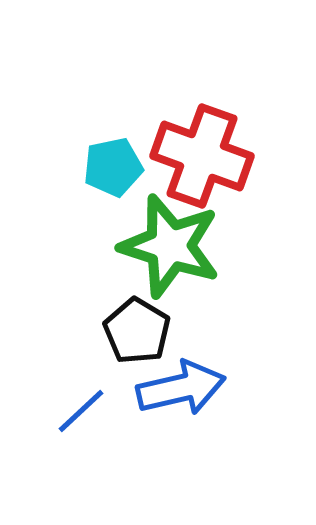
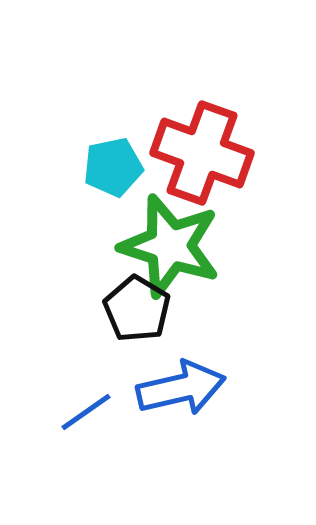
red cross: moved 3 px up
black pentagon: moved 22 px up
blue line: moved 5 px right, 1 px down; rotated 8 degrees clockwise
